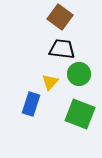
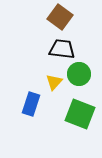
yellow triangle: moved 4 px right
